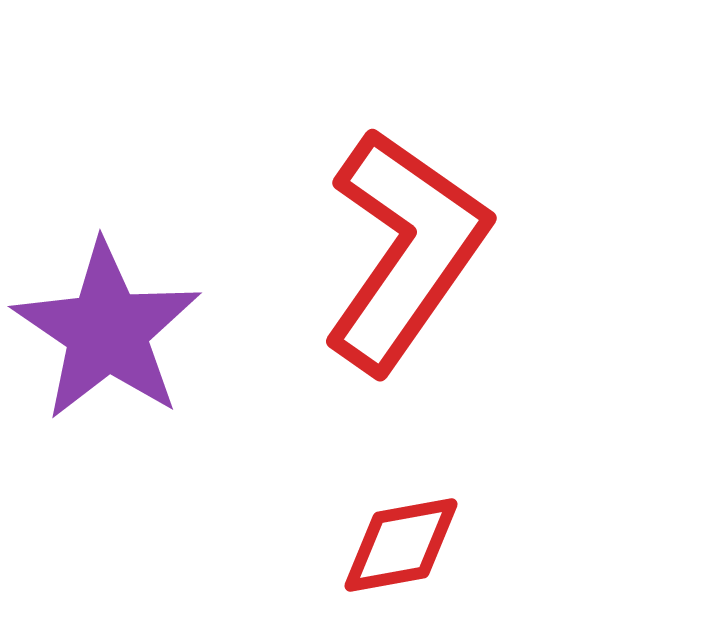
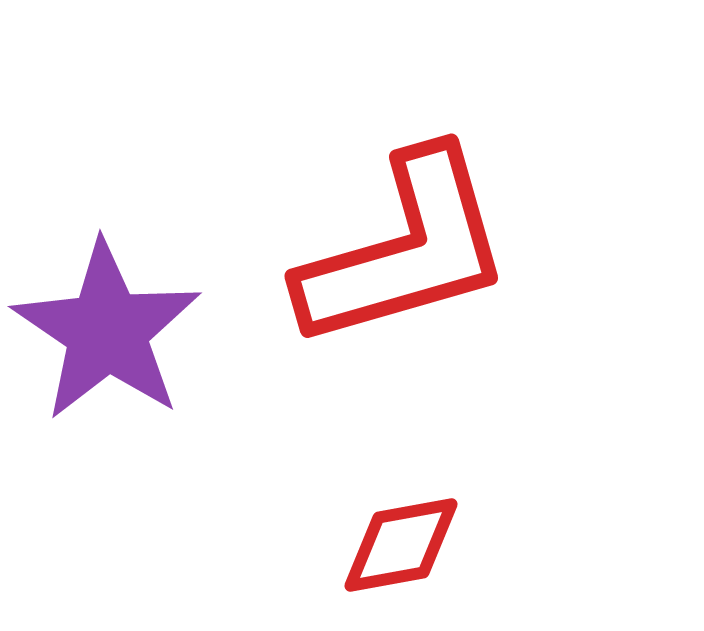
red L-shape: rotated 39 degrees clockwise
